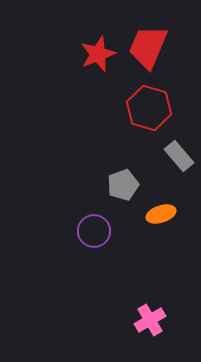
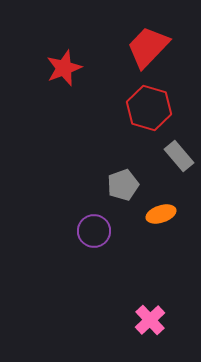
red trapezoid: rotated 21 degrees clockwise
red star: moved 34 px left, 14 px down
pink cross: rotated 12 degrees counterclockwise
